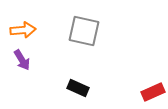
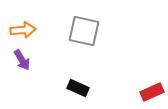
red rectangle: moved 1 px left
